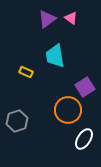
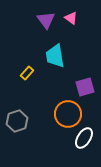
purple triangle: moved 1 px left, 1 px down; rotated 30 degrees counterclockwise
yellow rectangle: moved 1 px right, 1 px down; rotated 72 degrees counterclockwise
purple square: rotated 18 degrees clockwise
orange circle: moved 4 px down
white ellipse: moved 1 px up
